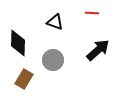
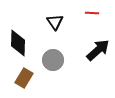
black triangle: rotated 36 degrees clockwise
brown rectangle: moved 1 px up
